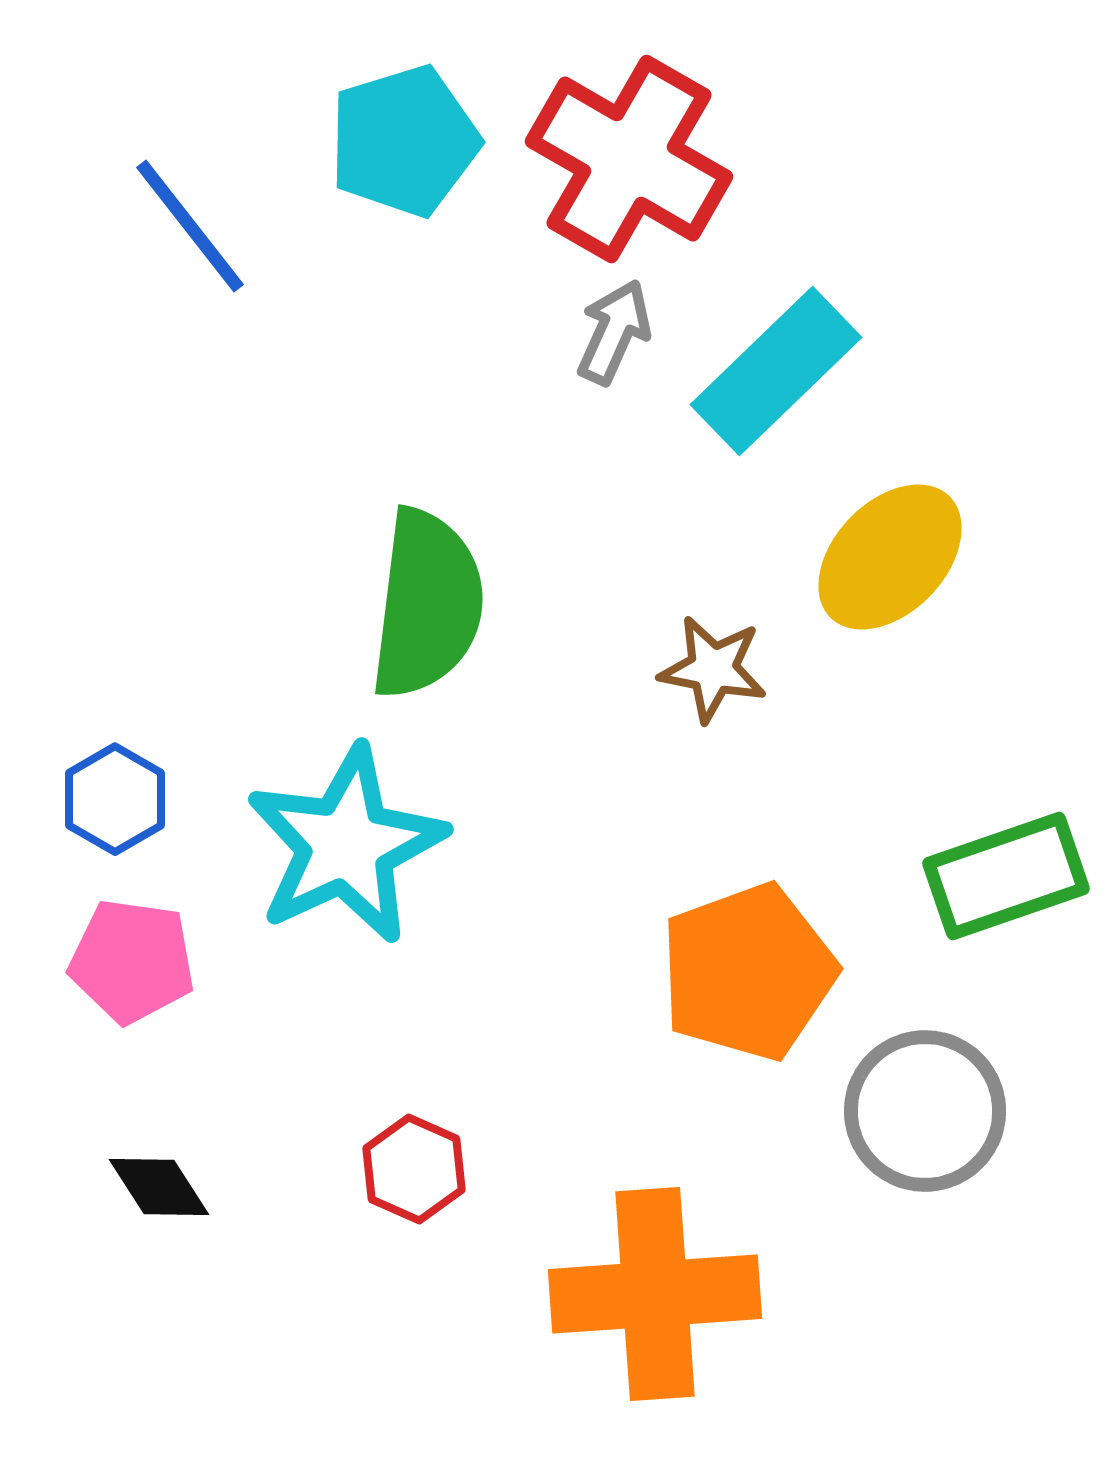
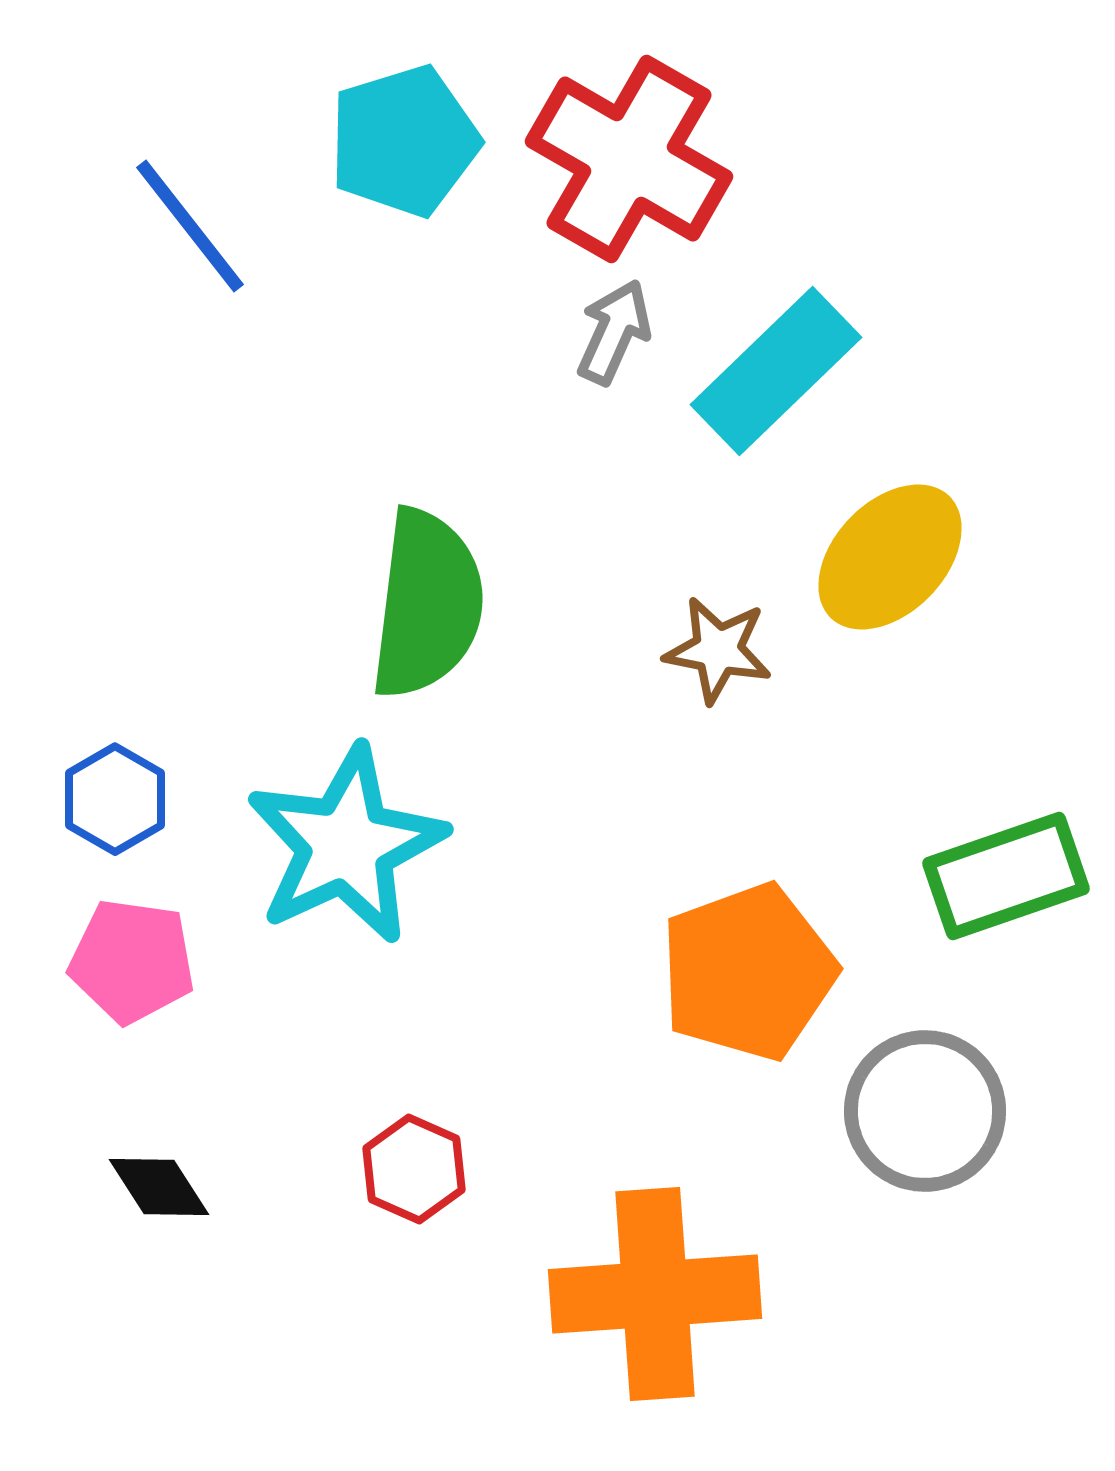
brown star: moved 5 px right, 19 px up
